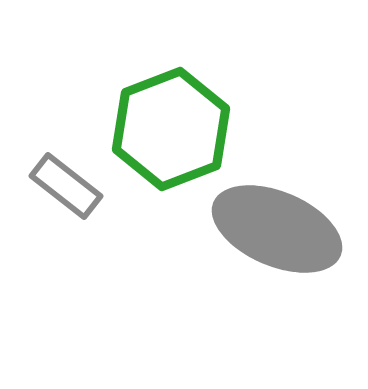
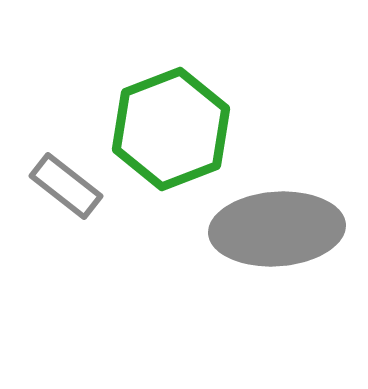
gray ellipse: rotated 27 degrees counterclockwise
